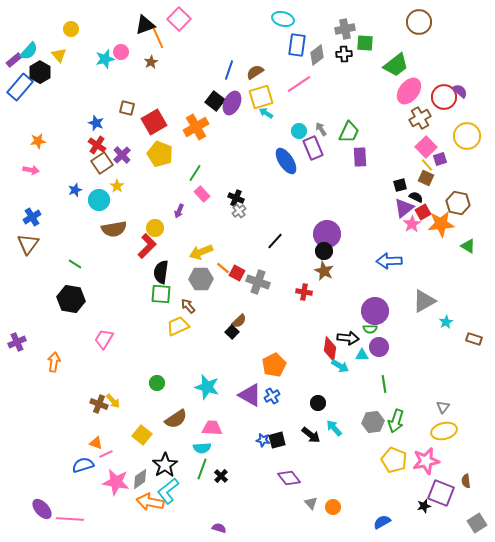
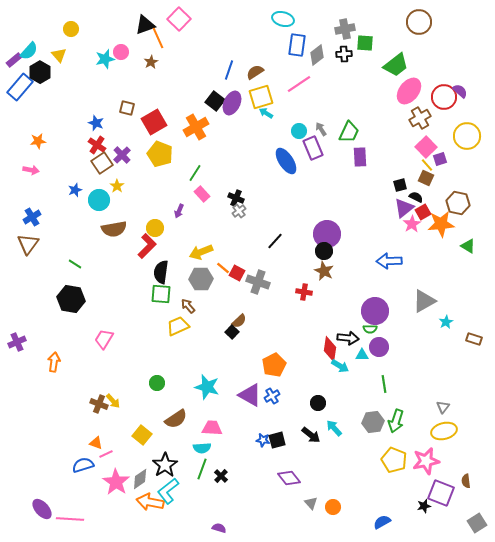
pink star at (116, 482): rotated 24 degrees clockwise
